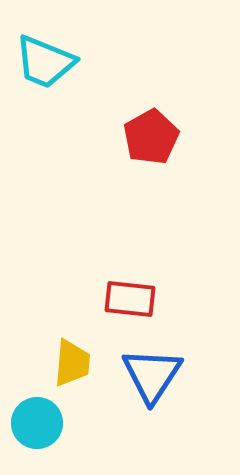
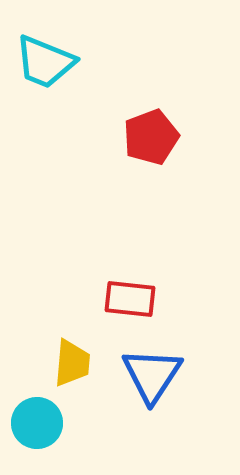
red pentagon: rotated 8 degrees clockwise
